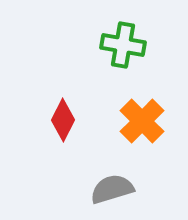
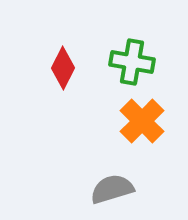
green cross: moved 9 px right, 17 px down
red diamond: moved 52 px up
